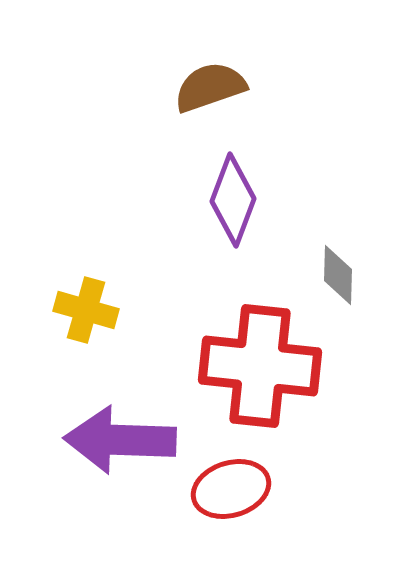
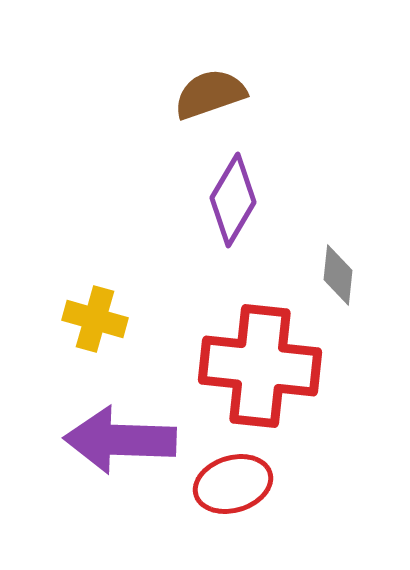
brown semicircle: moved 7 px down
purple diamond: rotated 10 degrees clockwise
gray diamond: rotated 4 degrees clockwise
yellow cross: moved 9 px right, 9 px down
red ellipse: moved 2 px right, 5 px up
